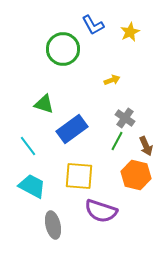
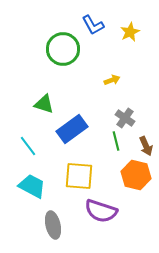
green line: moved 1 px left; rotated 42 degrees counterclockwise
